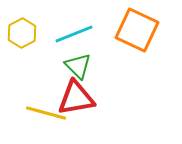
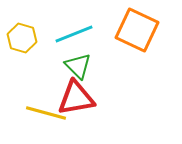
yellow hexagon: moved 5 px down; rotated 16 degrees counterclockwise
